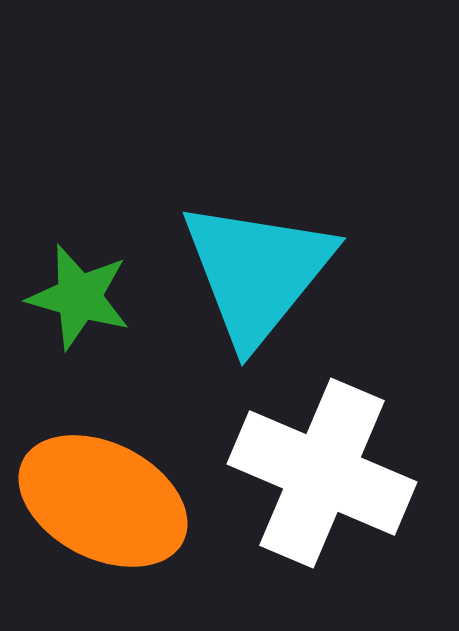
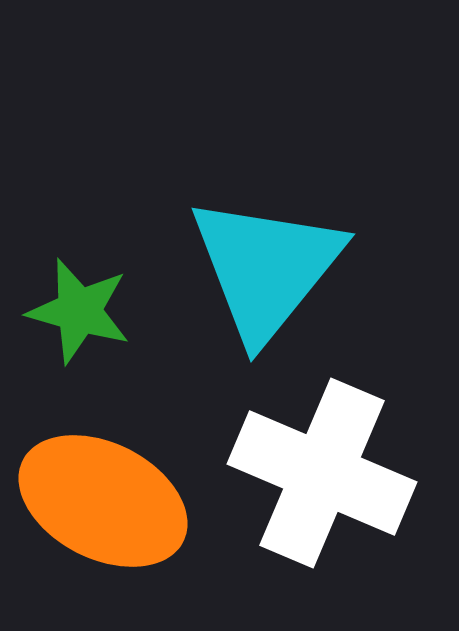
cyan triangle: moved 9 px right, 4 px up
green star: moved 14 px down
